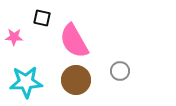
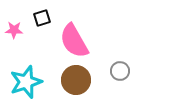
black square: rotated 30 degrees counterclockwise
pink star: moved 7 px up
cyan star: rotated 16 degrees counterclockwise
